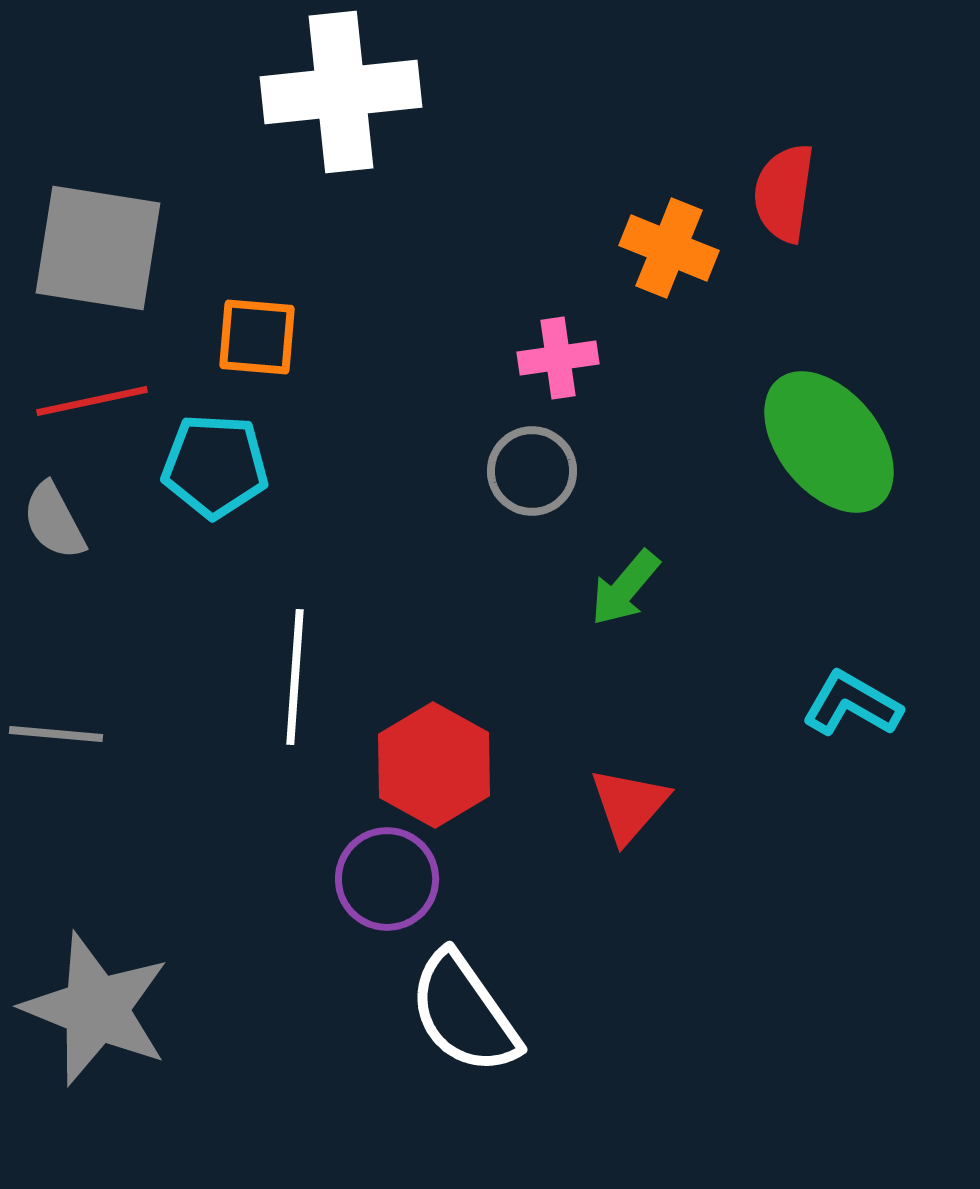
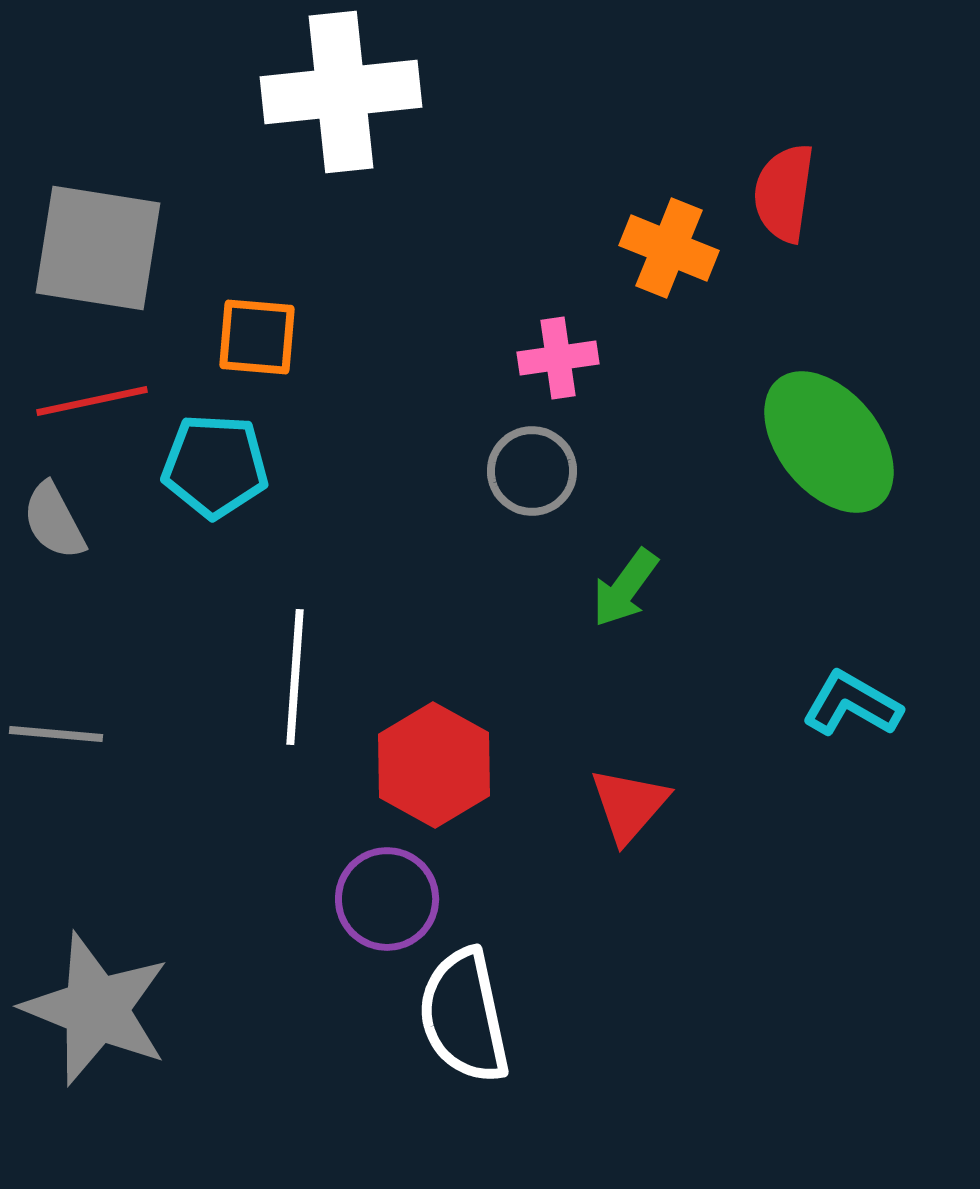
green arrow: rotated 4 degrees counterclockwise
purple circle: moved 20 px down
white semicircle: moved 3 px down; rotated 23 degrees clockwise
